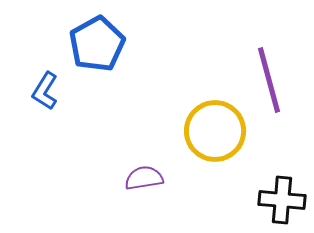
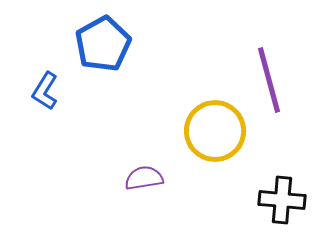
blue pentagon: moved 6 px right
